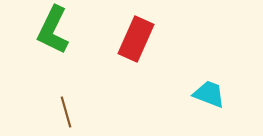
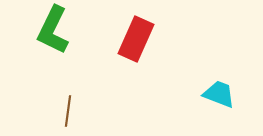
cyan trapezoid: moved 10 px right
brown line: moved 2 px right, 1 px up; rotated 24 degrees clockwise
